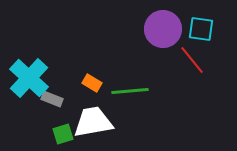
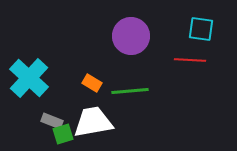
purple circle: moved 32 px left, 7 px down
red line: moved 2 px left; rotated 48 degrees counterclockwise
gray rectangle: moved 22 px down
